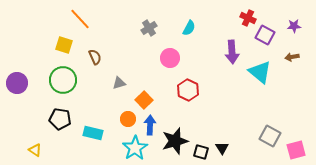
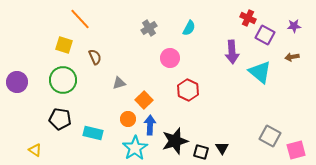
purple circle: moved 1 px up
